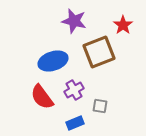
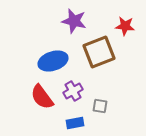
red star: moved 2 px right, 1 px down; rotated 30 degrees counterclockwise
purple cross: moved 1 px left, 1 px down
blue rectangle: rotated 12 degrees clockwise
